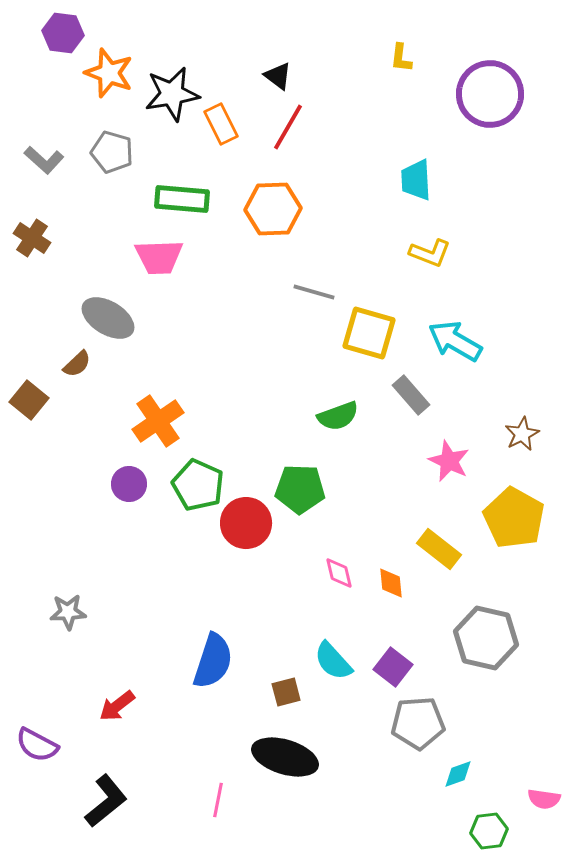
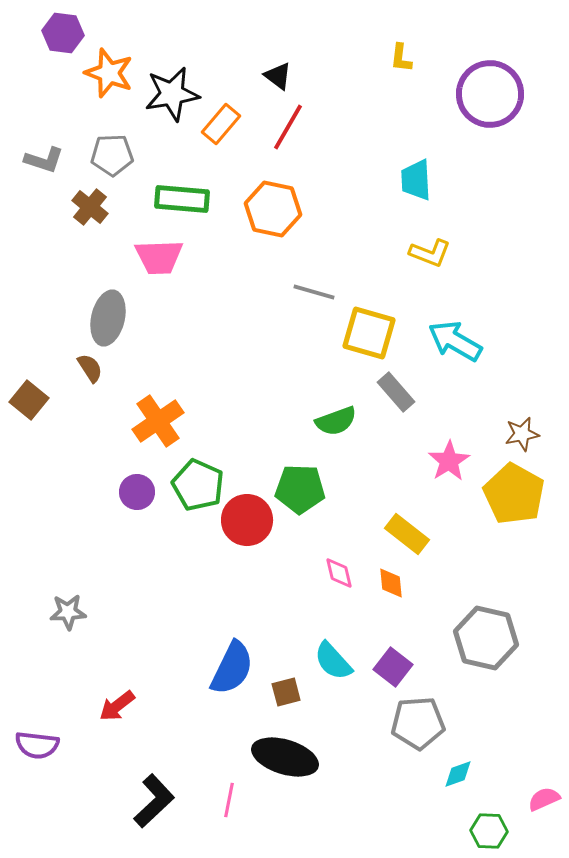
orange rectangle at (221, 124): rotated 66 degrees clockwise
gray pentagon at (112, 152): moved 3 px down; rotated 18 degrees counterclockwise
gray L-shape at (44, 160): rotated 24 degrees counterclockwise
orange hexagon at (273, 209): rotated 14 degrees clockwise
brown cross at (32, 238): moved 58 px right, 31 px up; rotated 6 degrees clockwise
gray ellipse at (108, 318): rotated 72 degrees clockwise
brown semicircle at (77, 364): moved 13 px right, 4 px down; rotated 80 degrees counterclockwise
gray rectangle at (411, 395): moved 15 px left, 3 px up
green semicircle at (338, 416): moved 2 px left, 5 px down
brown star at (522, 434): rotated 16 degrees clockwise
pink star at (449, 461): rotated 15 degrees clockwise
purple circle at (129, 484): moved 8 px right, 8 px down
yellow pentagon at (514, 518): moved 24 px up
red circle at (246, 523): moved 1 px right, 3 px up
yellow rectangle at (439, 549): moved 32 px left, 15 px up
blue semicircle at (213, 661): moved 19 px right, 7 px down; rotated 8 degrees clockwise
purple semicircle at (37, 745): rotated 21 degrees counterclockwise
pink semicircle at (544, 799): rotated 148 degrees clockwise
pink line at (218, 800): moved 11 px right
black L-shape at (106, 801): moved 48 px right; rotated 4 degrees counterclockwise
green hexagon at (489, 831): rotated 9 degrees clockwise
